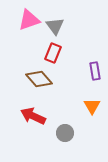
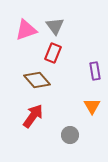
pink triangle: moved 3 px left, 10 px down
brown diamond: moved 2 px left, 1 px down
red arrow: rotated 100 degrees clockwise
gray circle: moved 5 px right, 2 px down
